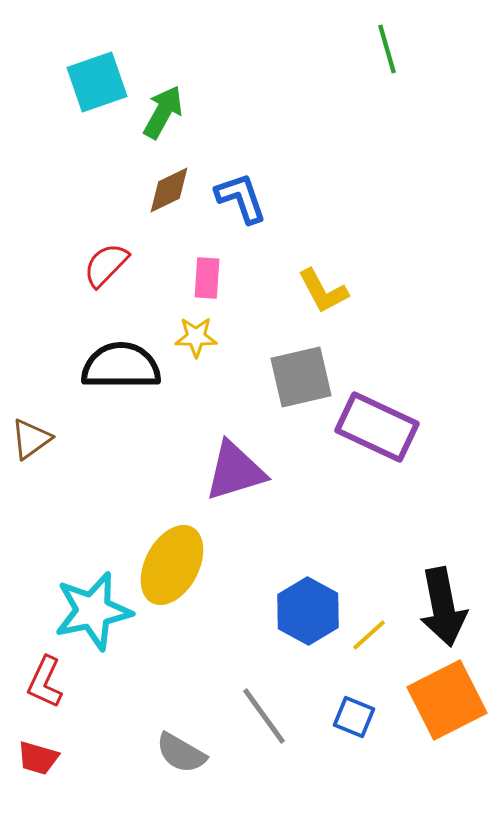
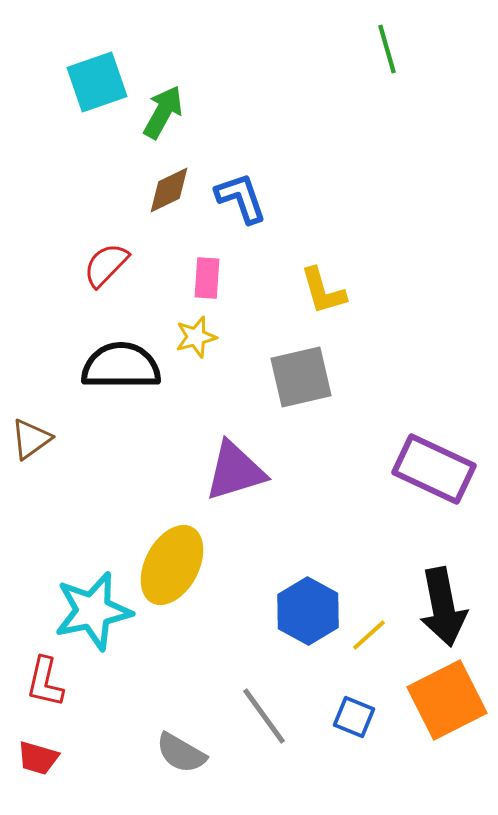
yellow L-shape: rotated 12 degrees clockwise
yellow star: rotated 15 degrees counterclockwise
purple rectangle: moved 57 px right, 42 px down
red L-shape: rotated 12 degrees counterclockwise
